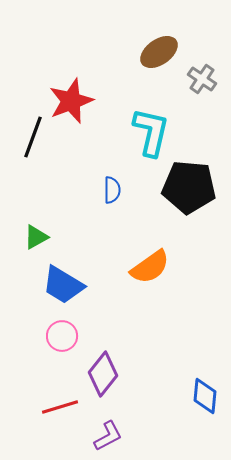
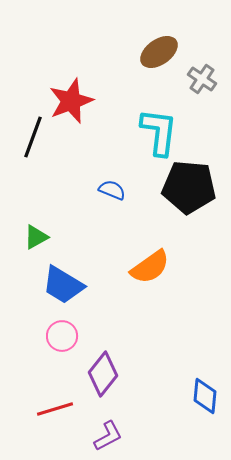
cyan L-shape: moved 8 px right; rotated 6 degrees counterclockwise
blue semicircle: rotated 68 degrees counterclockwise
red line: moved 5 px left, 2 px down
